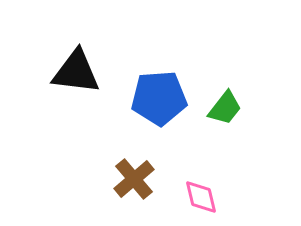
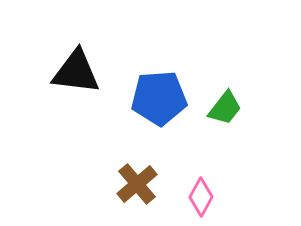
brown cross: moved 3 px right, 5 px down
pink diamond: rotated 42 degrees clockwise
